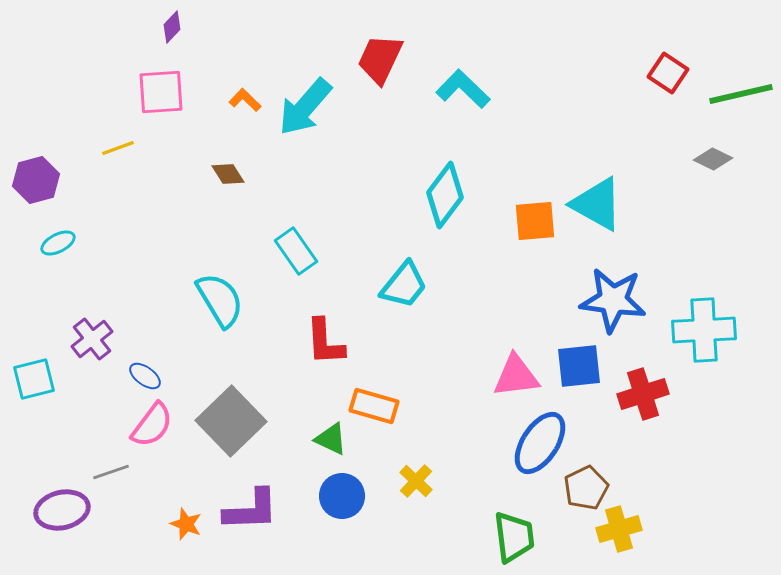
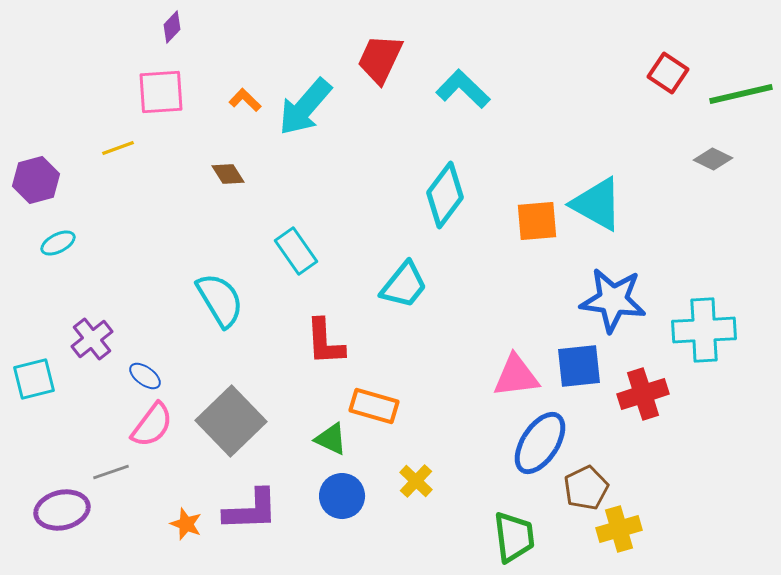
orange square at (535, 221): moved 2 px right
